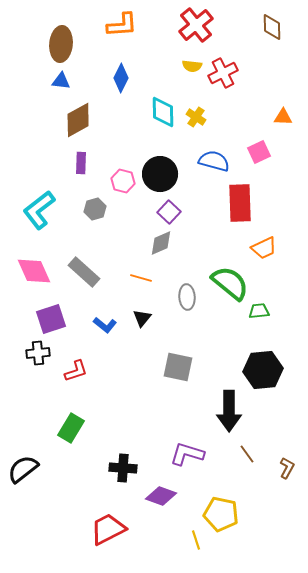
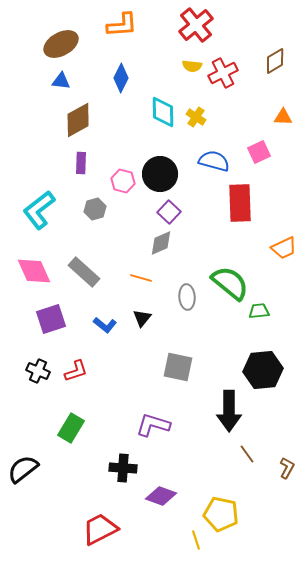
brown diamond at (272, 27): moved 3 px right, 34 px down; rotated 60 degrees clockwise
brown ellipse at (61, 44): rotated 56 degrees clockwise
orange trapezoid at (264, 248): moved 20 px right
black cross at (38, 353): moved 18 px down; rotated 30 degrees clockwise
purple L-shape at (187, 454): moved 34 px left, 29 px up
red trapezoid at (108, 529): moved 8 px left
